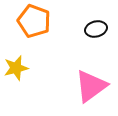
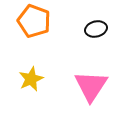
yellow star: moved 15 px right, 11 px down; rotated 10 degrees counterclockwise
pink triangle: rotated 21 degrees counterclockwise
